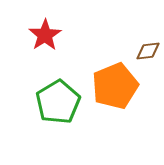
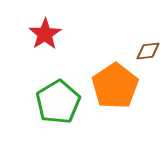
red star: moved 1 px up
orange pentagon: rotated 12 degrees counterclockwise
